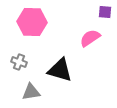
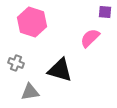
pink hexagon: rotated 16 degrees clockwise
pink semicircle: rotated 10 degrees counterclockwise
gray cross: moved 3 px left, 1 px down
gray triangle: moved 1 px left
